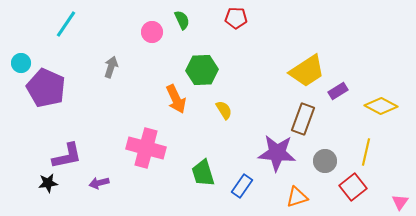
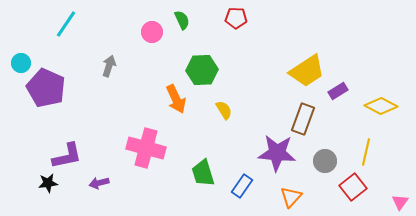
gray arrow: moved 2 px left, 1 px up
orange triangle: moved 6 px left; rotated 30 degrees counterclockwise
